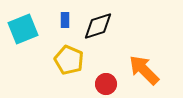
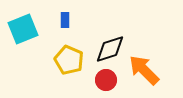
black diamond: moved 12 px right, 23 px down
red circle: moved 4 px up
